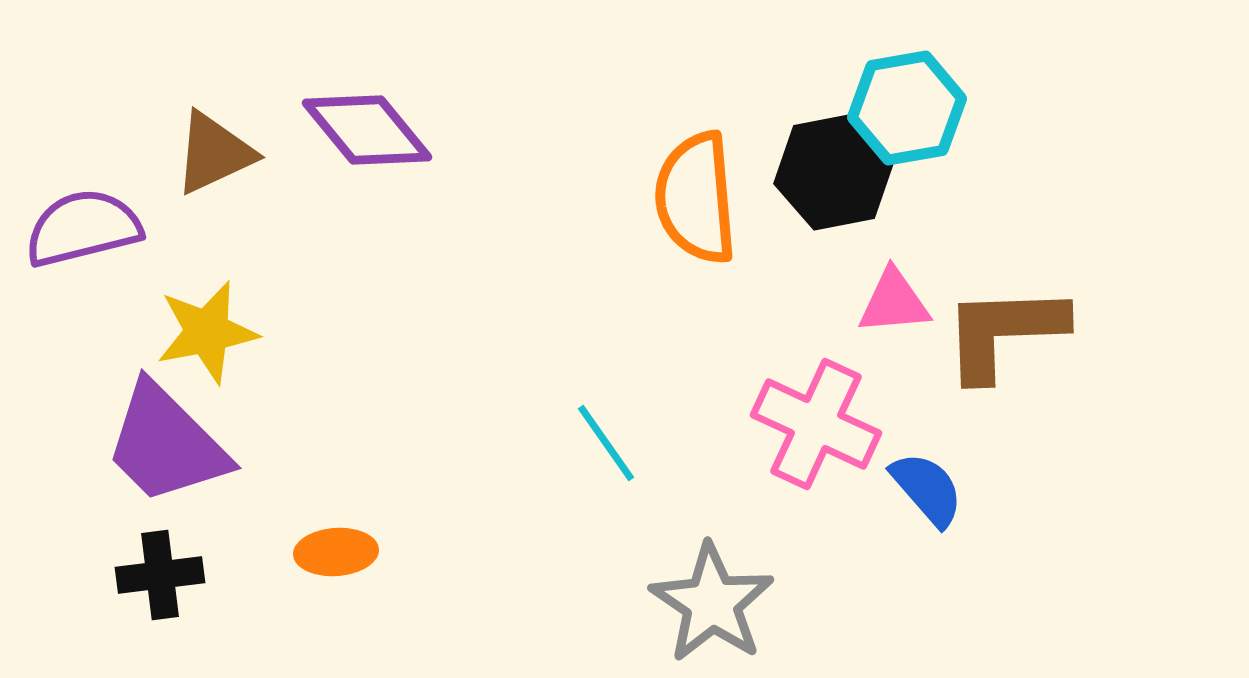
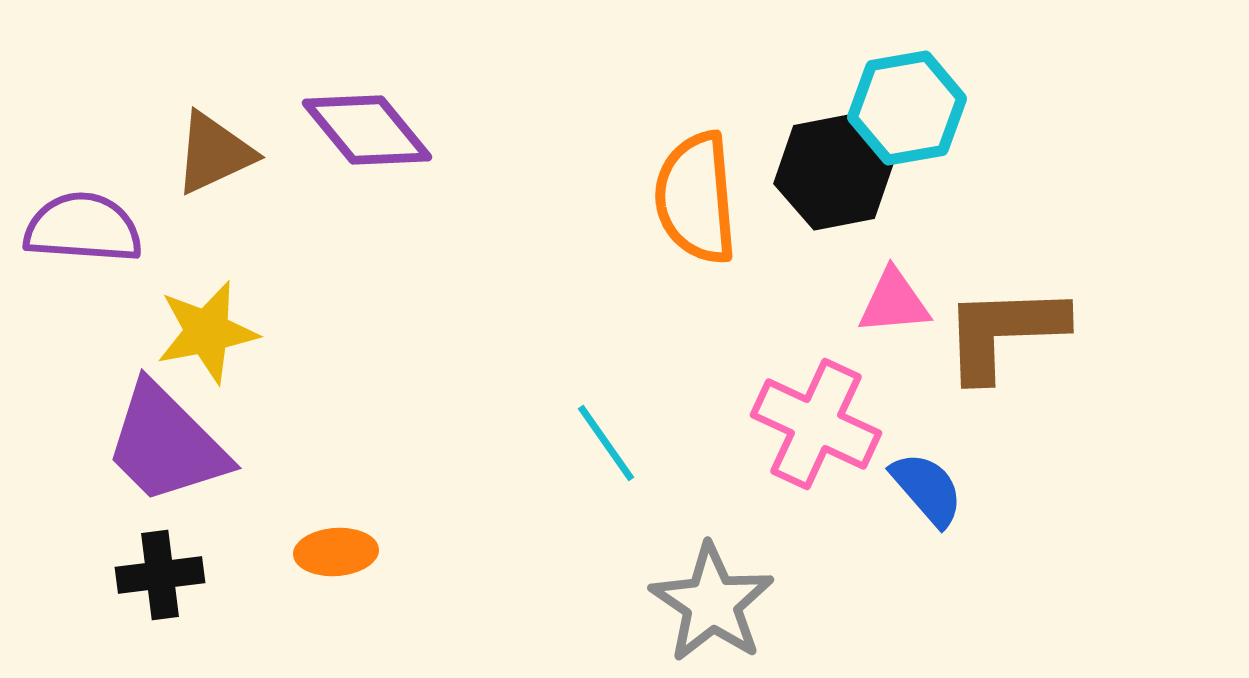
purple semicircle: rotated 18 degrees clockwise
